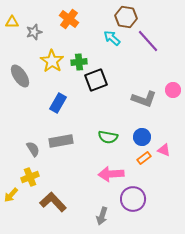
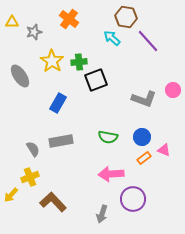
gray arrow: moved 2 px up
